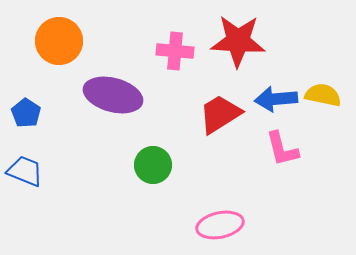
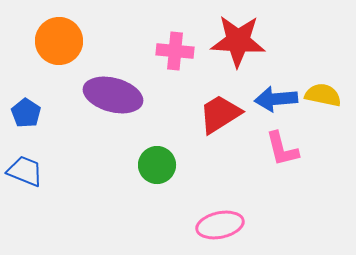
green circle: moved 4 px right
